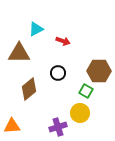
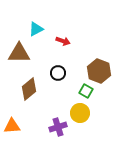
brown hexagon: rotated 20 degrees clockwise
